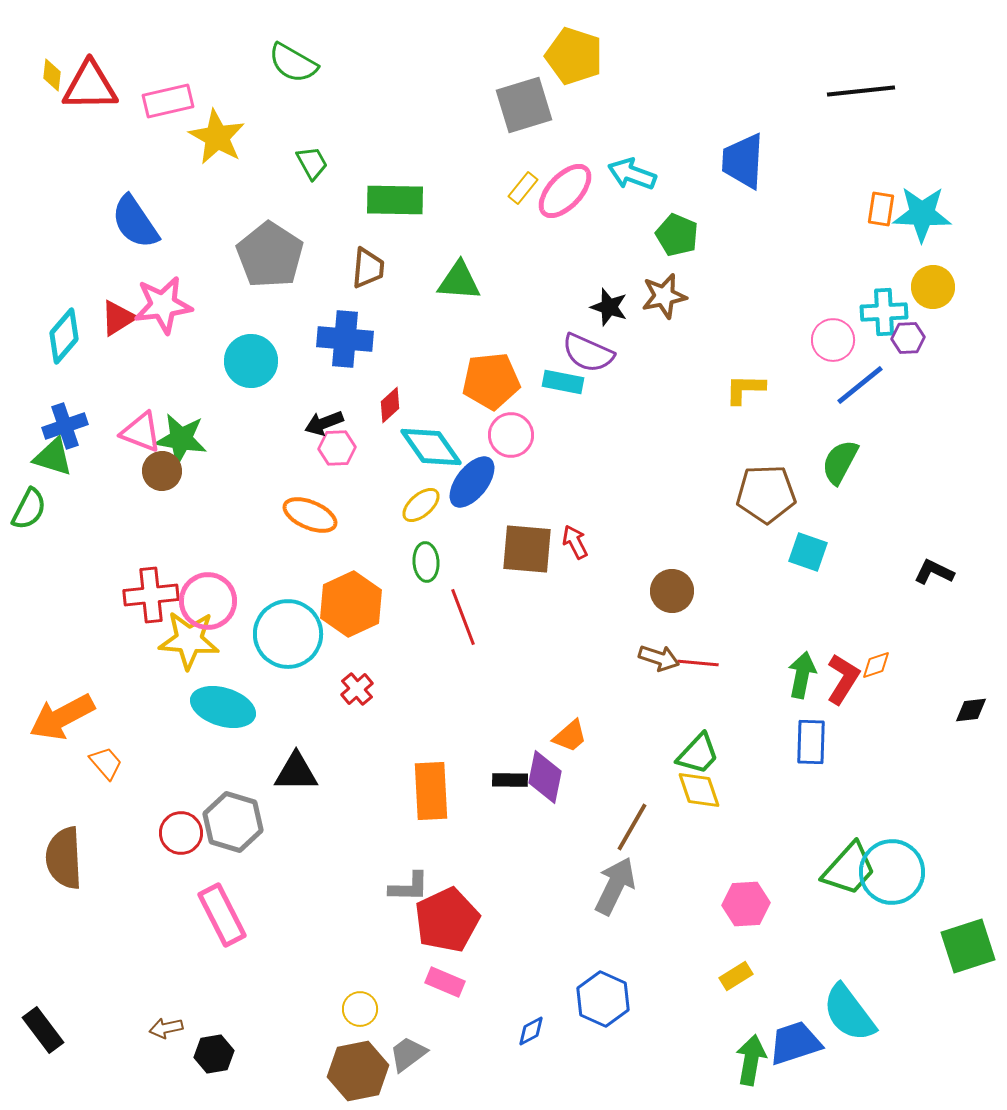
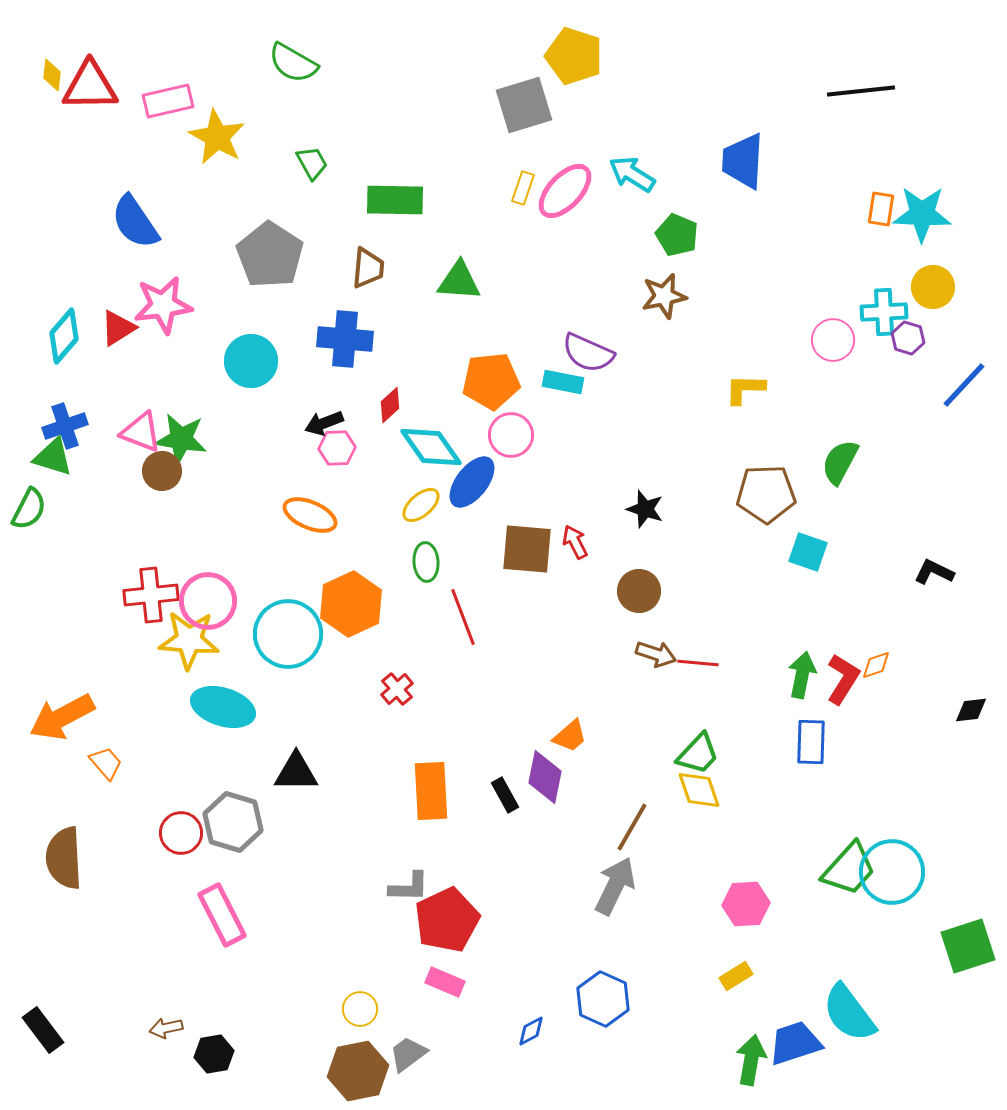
cyan arrow at (632, 174): rotated 12 degrees clockwise
yellow rectangle at (523, 188): rotated 20 degrees counterclockwise
black star at (609, 307): moved 36 px right, 202 px down
red triangle at (118, 318): moved 10 px down
purple hexagon at (908, 338): rotated 20 degrees clockwise
blue line at (860, 385): moved 104 px right; rotated 8 degrees counterclockwise
brown circle at (672, 591): moved 33 px left
brown arrow at (659, 658): moved 3 px left, 4 px up
red cross at (357, 689): moved 40 px right
black rectangle at (510, 780): moved 5 px left, 15 px down; rotated 60 degrees clockwise
